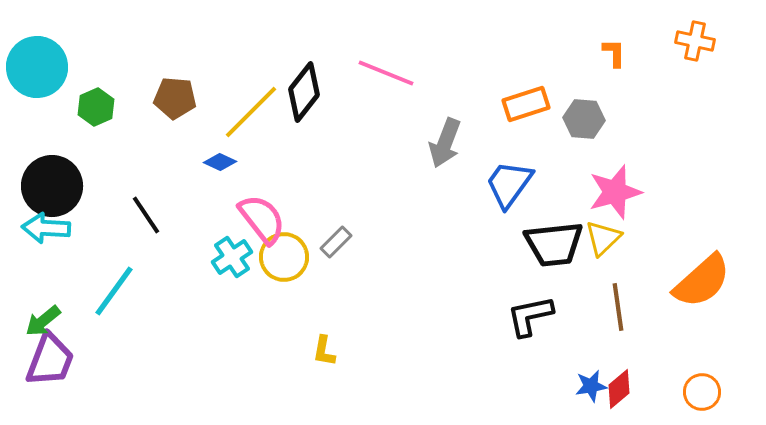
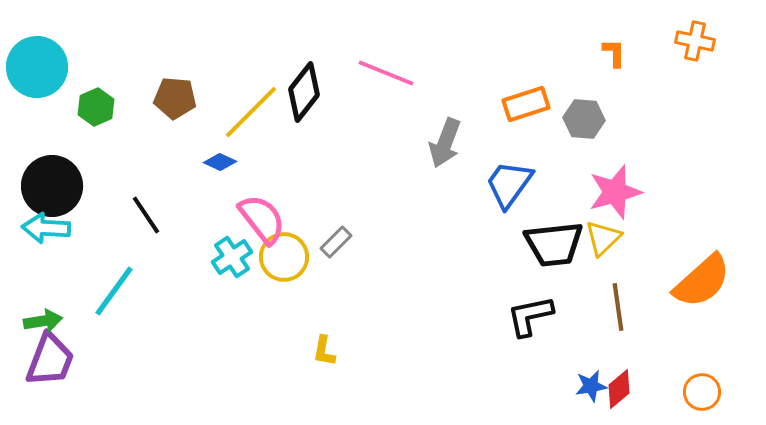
green arrow: rotated 150 degrees counterclockwise
